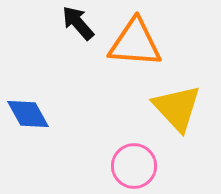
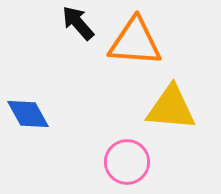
orange triangle: moved 1 px up
yellow triangle: moved 6 px left; rotated 42 degrees counterclockwise
pink circle: moved 7 px left, 4 px up
